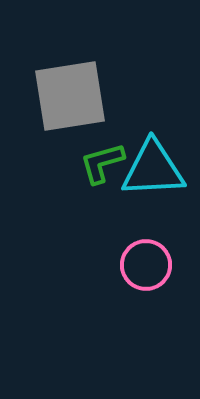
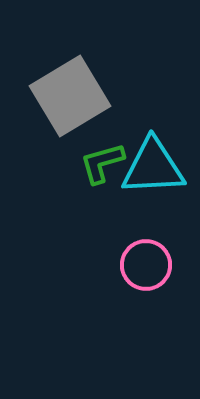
gray square: rotated 22 degrees counterclockwise
cyan triangle: moved 2 px up
